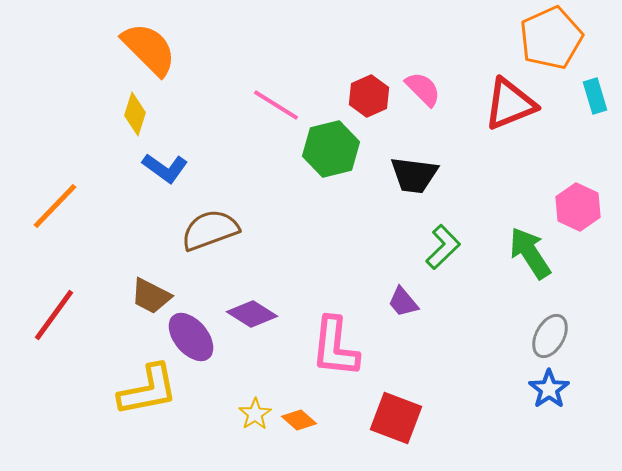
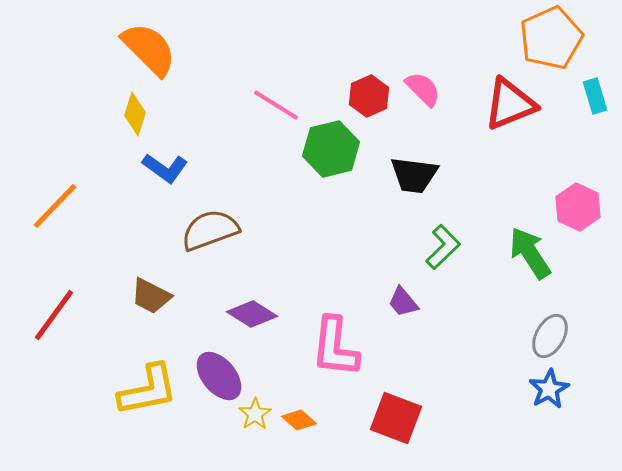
purple ellipse: moved 28 px right, 39 px down
blue star: rotated 6 degrees clockwise
